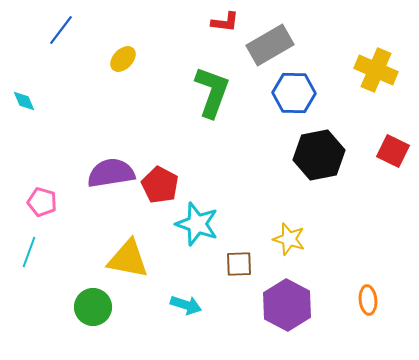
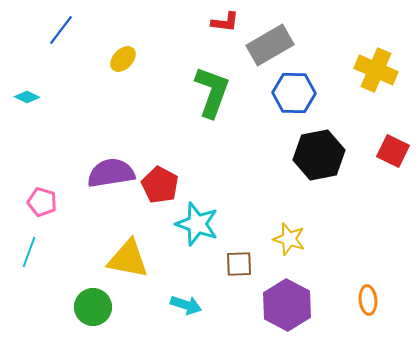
cyan diamond: moved 3 px right, 4 px up; rotated 40 degrees counterclockwise
